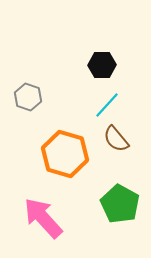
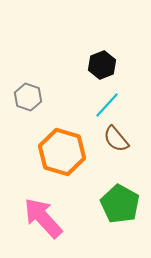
black hexagon: rotated 20 degrees counterclockwise
orange hexagon: moved 3 px left, 2 px up
